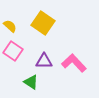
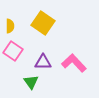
yellow semicircle: rotated 48 degrees clockwise
purple triangle: moved 1 px left, 1 px down
green triangle: rotated 21 degrees clockwise
